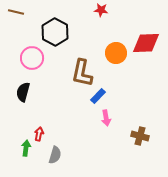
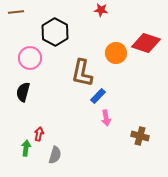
brown line: rotated 21 degrees counterclockwise
red diamond: rotated 20 degrees clockwise
pink circle: moved 2 px left
